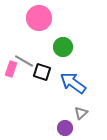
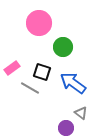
pink circle: moved 5 px down
gray line: moved 6 px right, 27 px down
pink rectangle: moved 1 px right, 1 px up; rotated 35 degrees clockwise
gray triangle: rotated 40 degrees counterclockwise
purple circle: moved 1 px right
